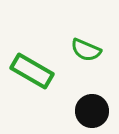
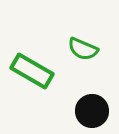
green semicircle: moved 3 px left, 1 px up
